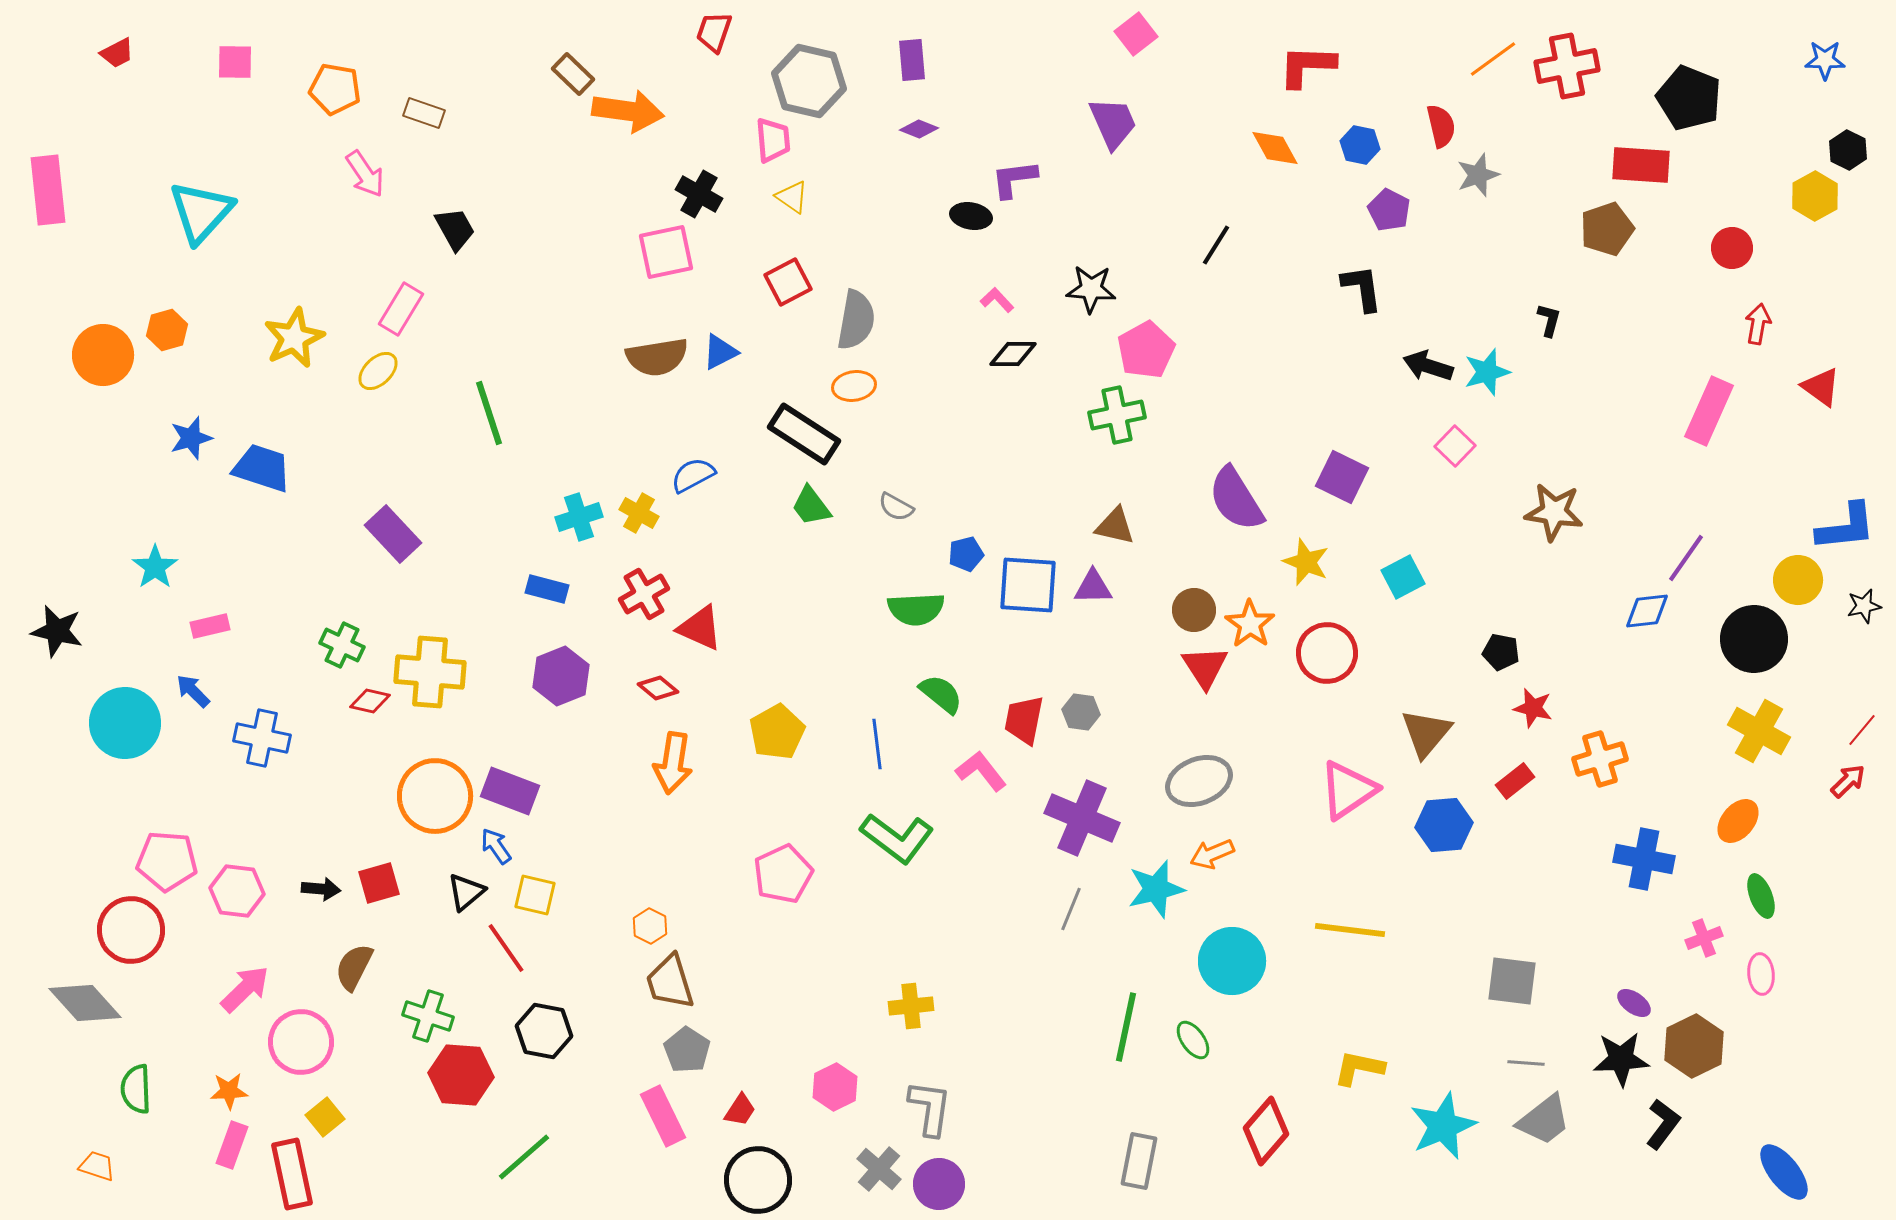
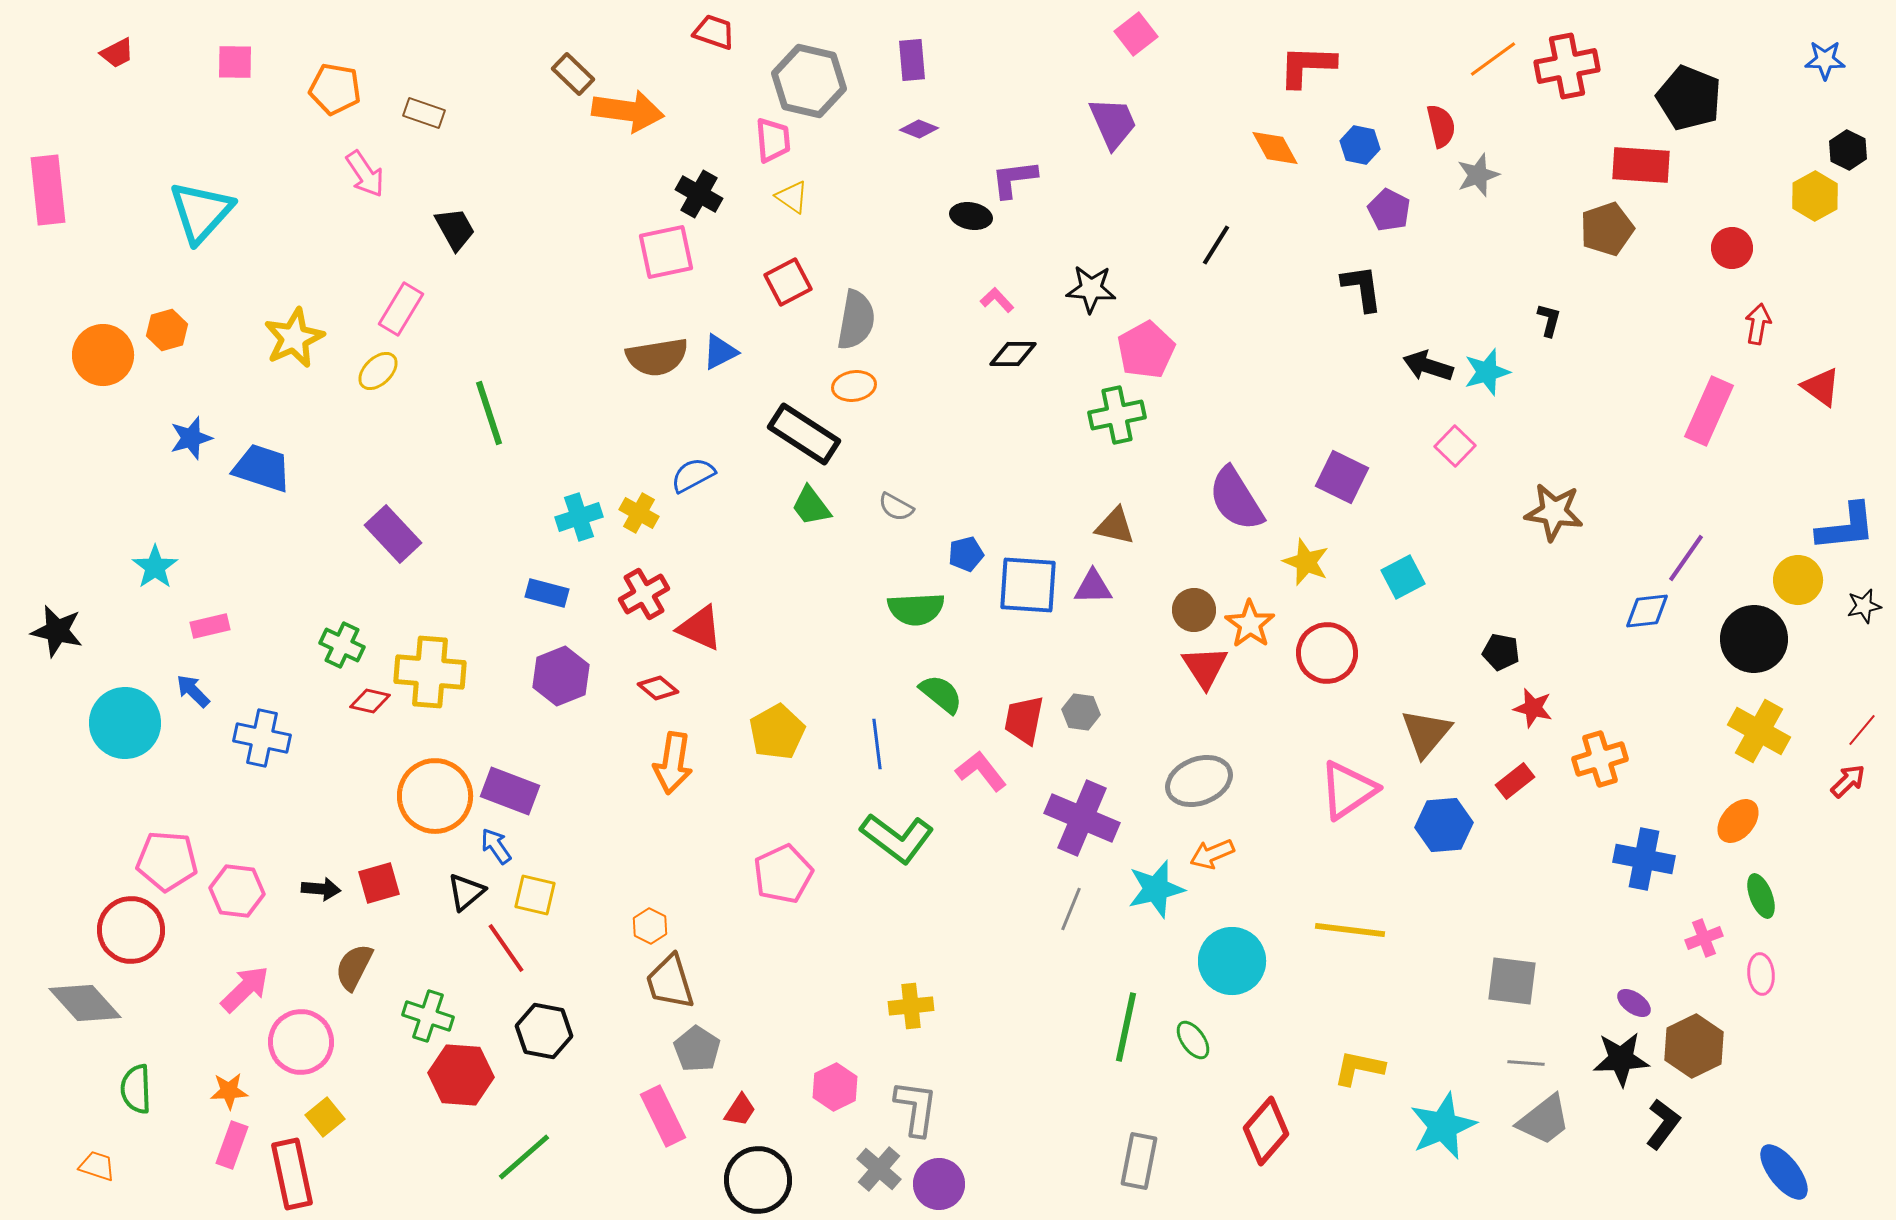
red trapezoid at (714, 32): rotated 90 degrees clockwise
blue rectangle at (547, 589): moved 4 px down
gray pentagon at (687, 1050): moved 10 px right, 1 px up
gray L-shape at (930, 1108): moved 14 px left
